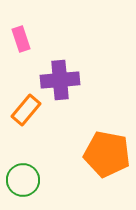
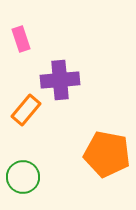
green circle: moved 3 px up
